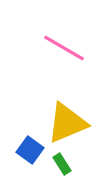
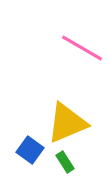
pink line: moved 18 px right
green rectangle: moved 3 px right, 2 px up
